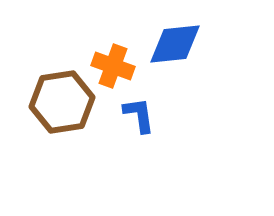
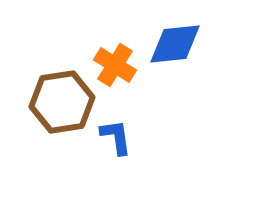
orange cross: moved 2 px right, 1 px up; rotated 12 degrees clockwise
blue L-shape: moved 23 px left, 22 px down
